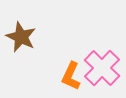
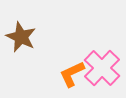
orange L-shape: moved 1 px right, 2 px up; rotated 40 degrees clockwise
